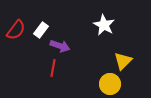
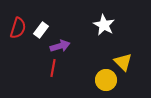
red semicircle: moved 2 px right, 2 px up; rotated 20 degrees counterclockwise
purple arrow: rotated 36 degrees counterclockwise
yellow triangle: moved 1 px down; rotated 30 degrees counterclockwise
yellow circle: moved 4 px left, 4 px up
